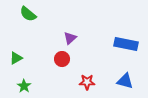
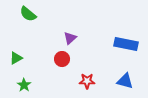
red star: moved 1 px up
green star: moved 1 px up
